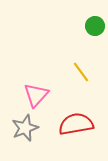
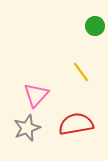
gray star: moved 2 px right
